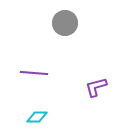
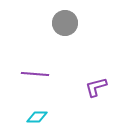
purple line: moved 1 px right, 1 px down
